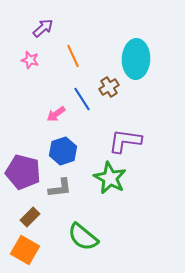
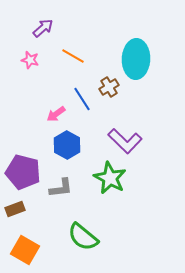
orange line: rotated 35 degrees counterclockwise
purple L-shape: rotated 144 degrees counterclockwise
blue hexagon: moved 4 px right, 6 px up; rotated 12 degrees counterclockwise
gray L-shape: moved 1 px right
brown rectangle: moved 15 px left, 8 px up; rotated 24 degrees clockwise
